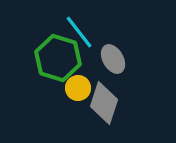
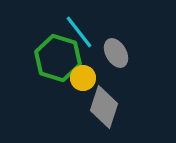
gray ellipse: moved 3 px right, 6 px up
yellow circle: moved 5 px right, 10 px up
gray diamond: moved 4 px down
